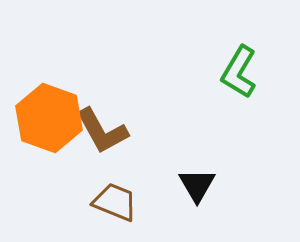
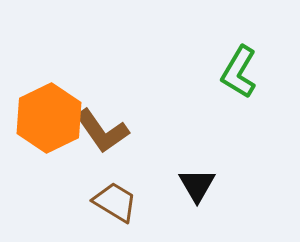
orange hexagon: rotated 14 degrees clockwise
brown L-shape: rotated 6 degrees counterclockwise
brown trapezoid: rotated 9 degrees clockwise
